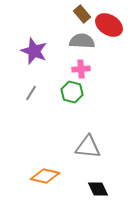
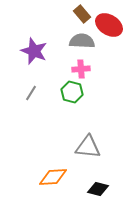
orange diamond: moved 8 px right, 1 px down; rotated 16 degrees counterclockwise
black diamond: rotated 50 degrees counterclockwise
